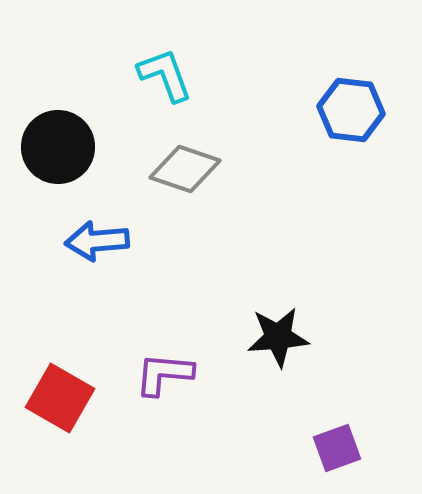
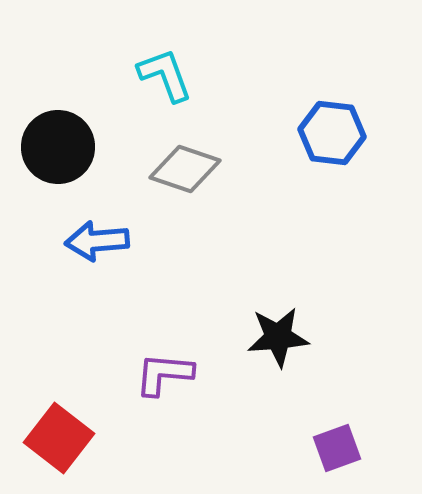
blue hexagon: moved 19 px left, 23 px down
red square: moved 1 px left, 40 px down; rotated 8 degrees clockwise
